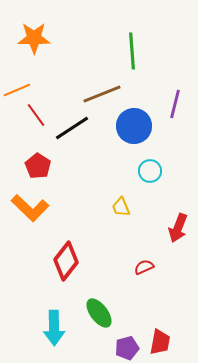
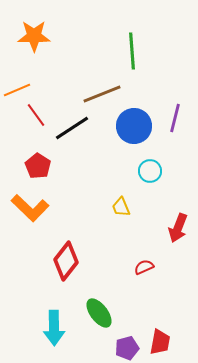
orange star: moved 2 px up
purple line: moved 14 px down
